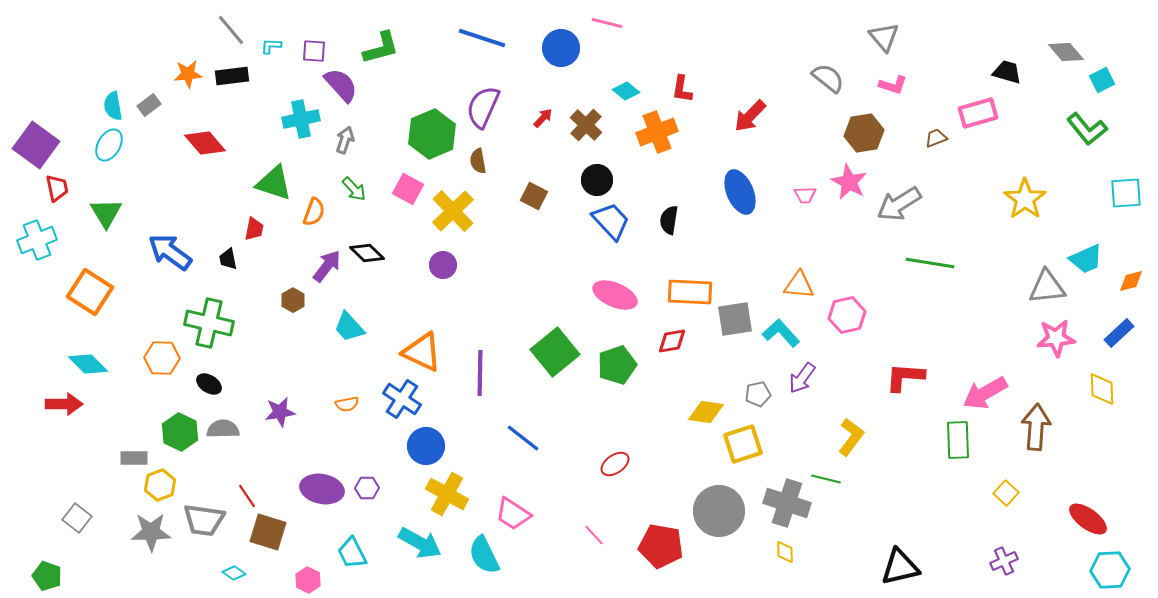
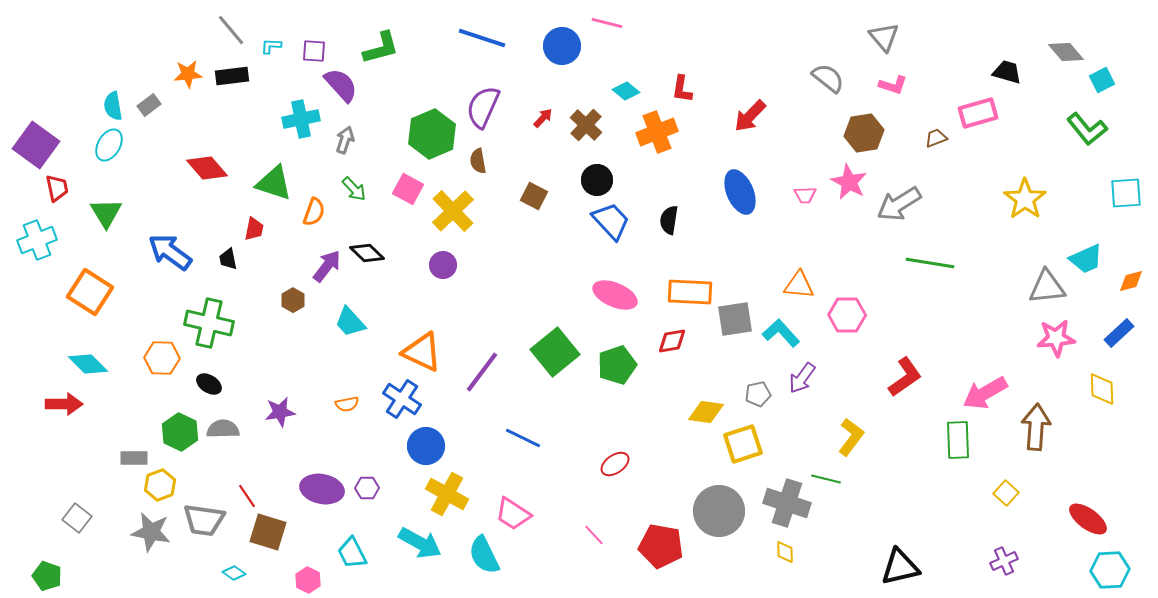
blue circle at (561, 48): moved 1 px right, 2 px up
red diamond at (205, 143): moved 2 px right, 25 px down
pink hexagon at (847, 315): rotated 12 degrees clockwise
cyan trapezoid at (349, 327): moved 1 px right, 5 px up
purple line at (480, 373): moved 2 px right, 1 px up; rotated 36 degrees clockwise
red L-shape at (905, 377): rotated 141 degrees clockwise
blue line at (523, 438): rotated 12 degrees counterclockwise
gray star at (151, 532): rotated 12 degrees clockwise
